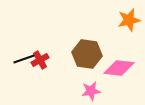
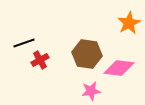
orange star: moved 3 px down; rotated 15 degrees counterclockwise
black line: moved 16 px up
